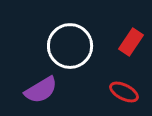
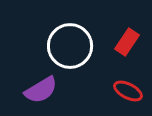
red rectangle: moved 4 px left
red ellipse: moved 4 px right, 1 px up
